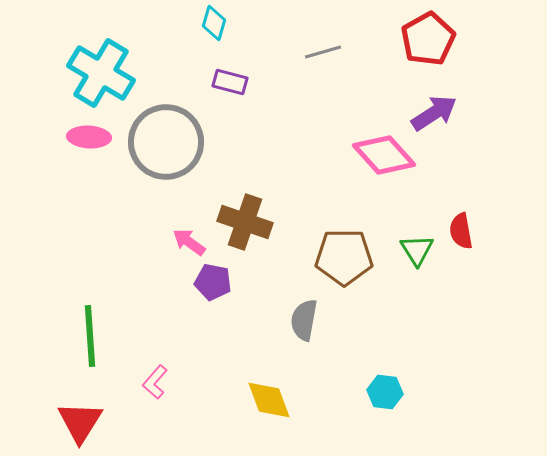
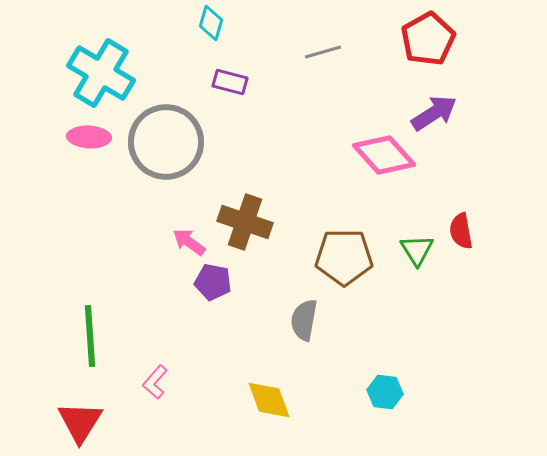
cyan diamond: moved 3 px left
